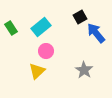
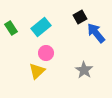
pink circle: moved 2 px down
